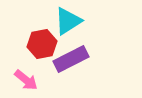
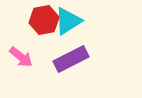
red hexagon: moved 2 px right, 24 px up
pink arrow: moved 5 px left, 23 px up
